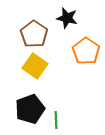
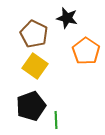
brown pentagon: rotated 8 degrees counterclockwise
black pentagon: moved 1 px right, 3 px up
